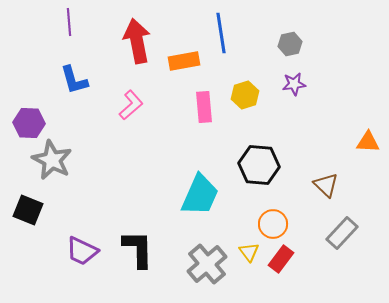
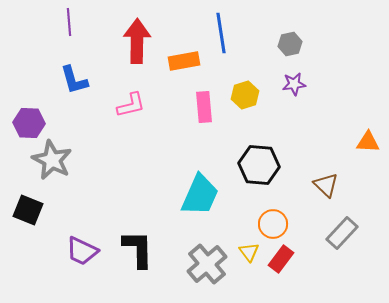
red arrow: rotated 12 degrees clockwise
pink L-shape: rotated 28 degrees clockwise
